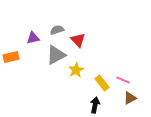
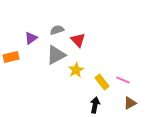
purple triangle: moved 2 px left; rotated 24 degrees counterclockwise
yellow rectangle: moved 1 px up
brown triangle: moved 5 px down
